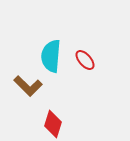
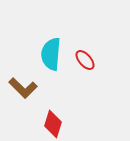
cyan semicircle: moved 2 px up
brown L-shape: moved 5 px left, 2 px down
